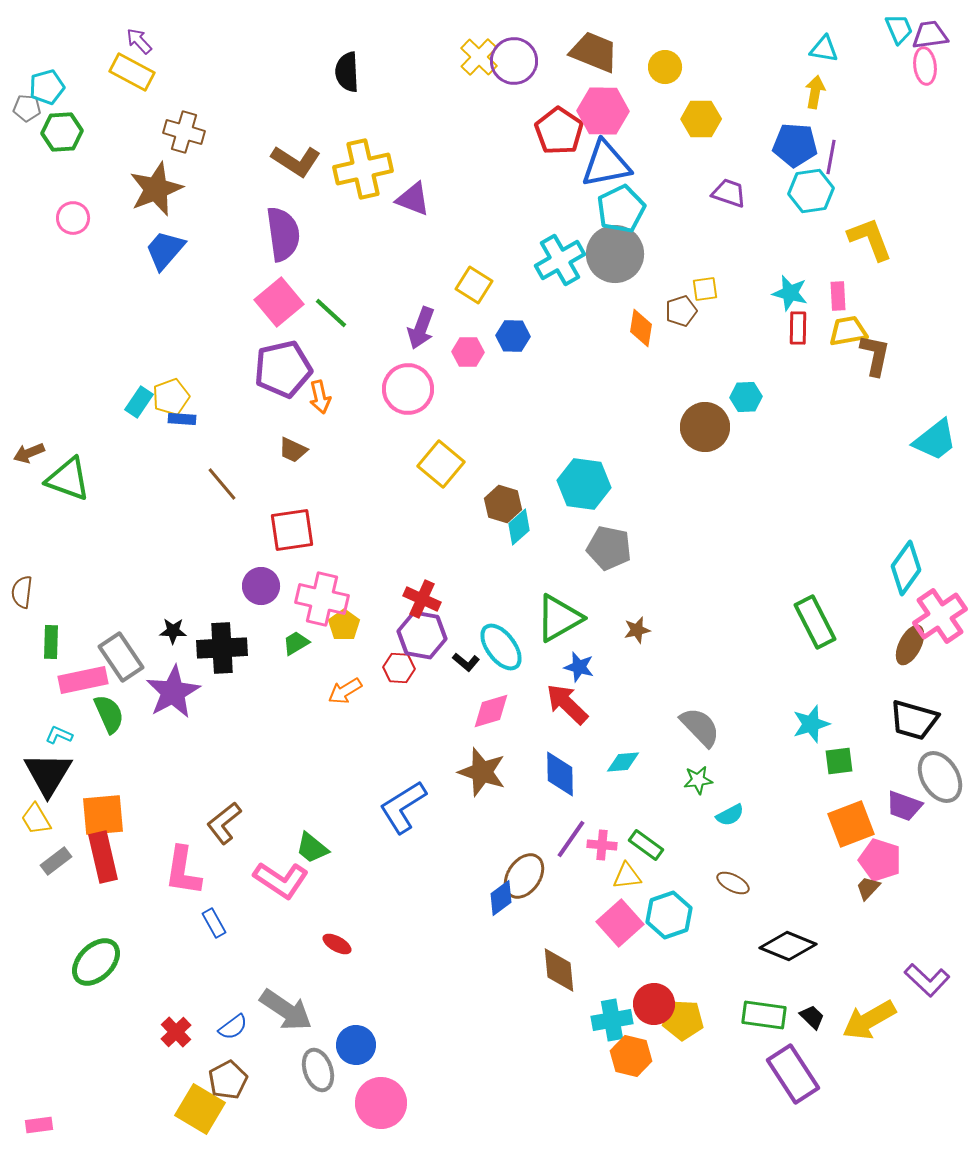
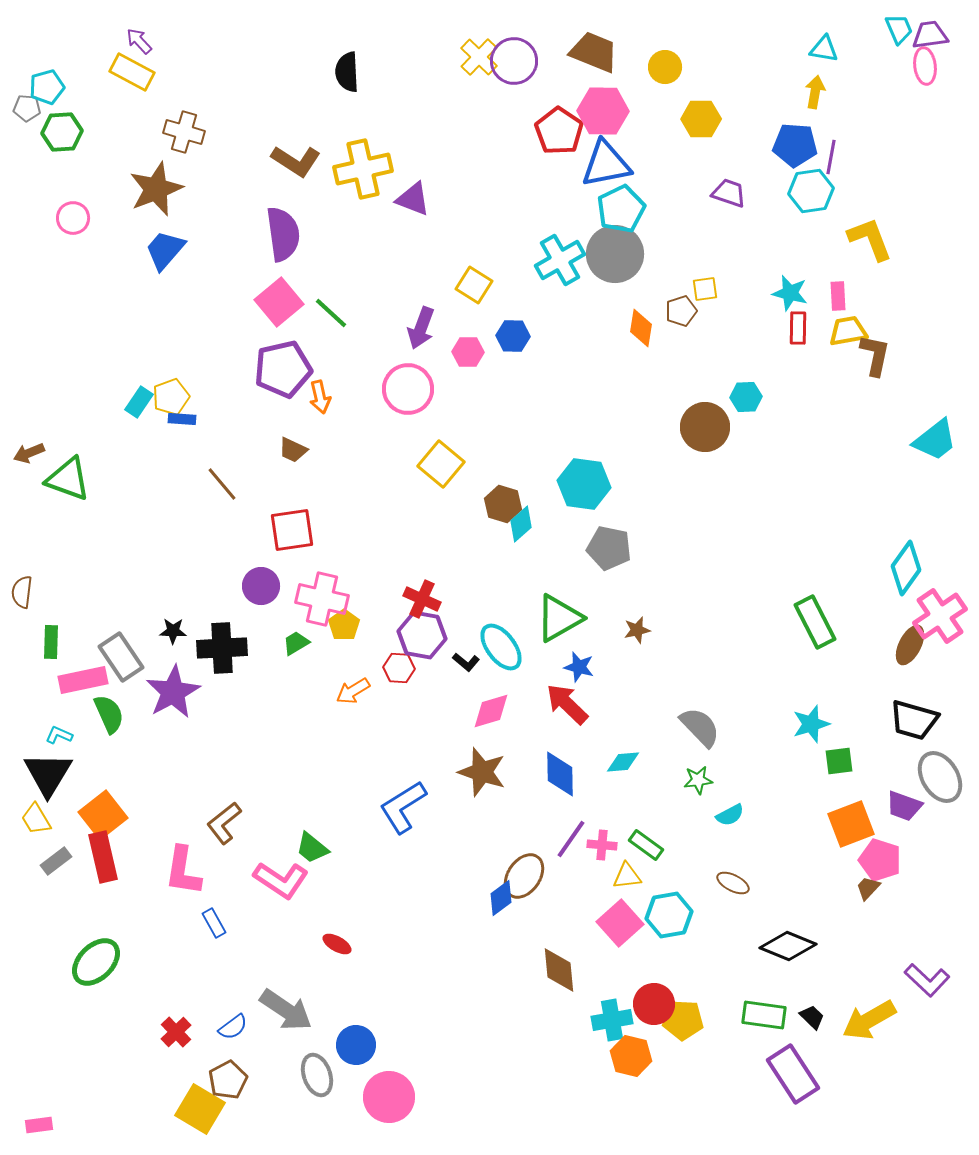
cyan diamond at (519, 527): moved 2 px right, 3 px up
orange arrow at (345, 691): moved 8 px right
orange square at (103, 815): rotated 33 degrees counterclockwise
cyan hexagon at (669, 915): rotated 9 degrees clockwise
gray ellipse at (318, 1070): moved 1 px left, 5 px down
pink circle at (381, 1103): moved 8 px right, 6 px up
